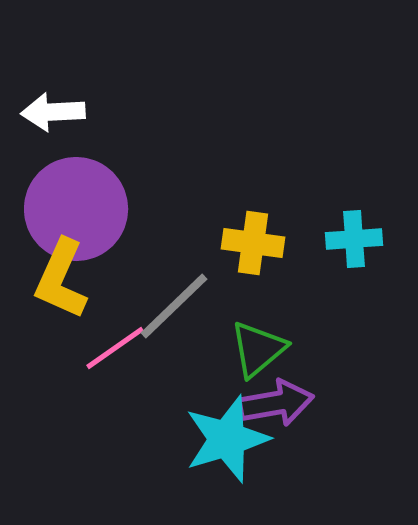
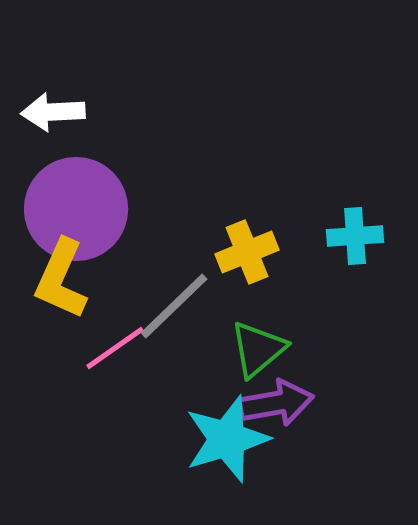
cyan cross: moved 1 px right, 3 px up
yellow cross: moved 6 px left, 9 px down; rotated 30 degrees counterclockwise
